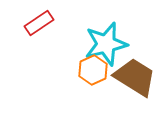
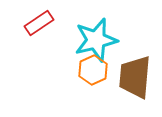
cyan star: moved 10 px left, 4 px up
brown trapezoid: rotated 117 degrees counterclockwise
